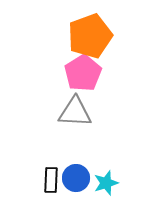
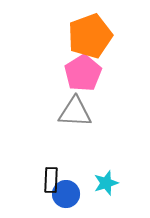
blue circle: moved 10 px left, 16 px down
